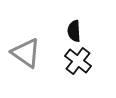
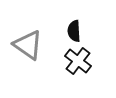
gray triangle: moved 2 px right, 8 px up
